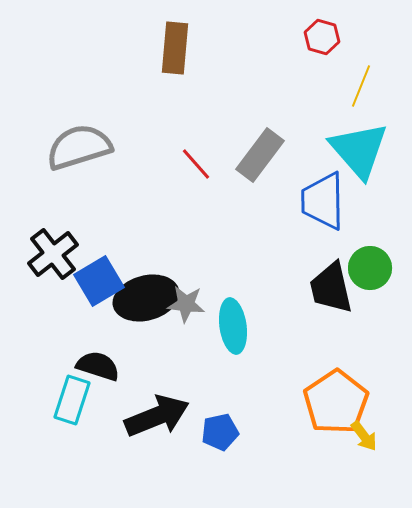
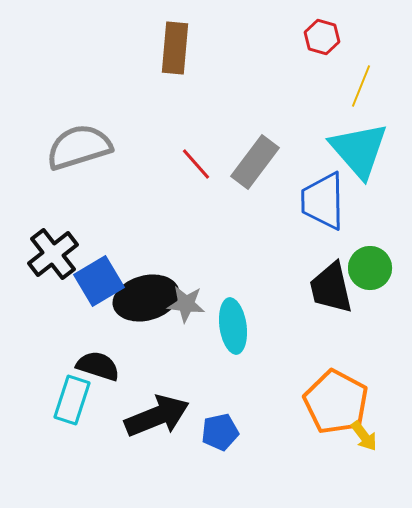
gray rectangle: moved 5 px left, 7 px down
orange pentagon: rotated 10 degrees counterclockwise
